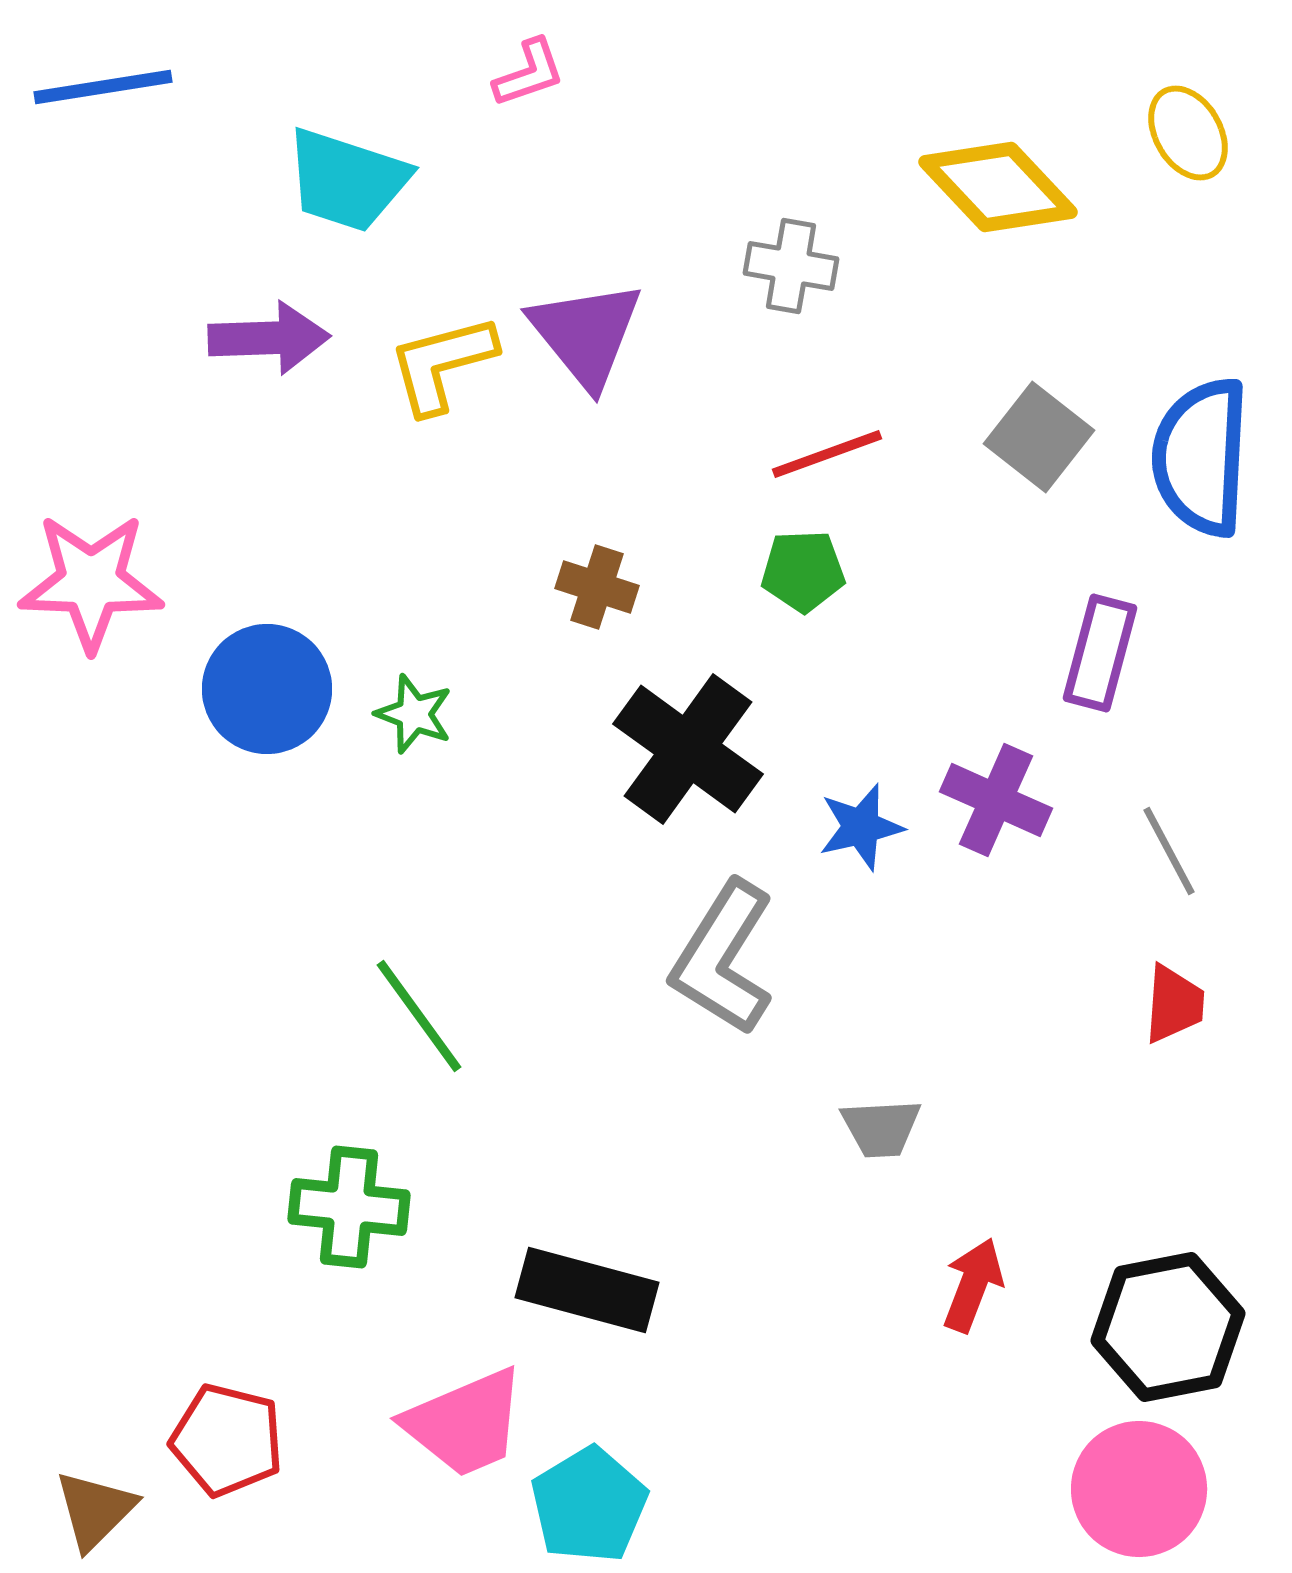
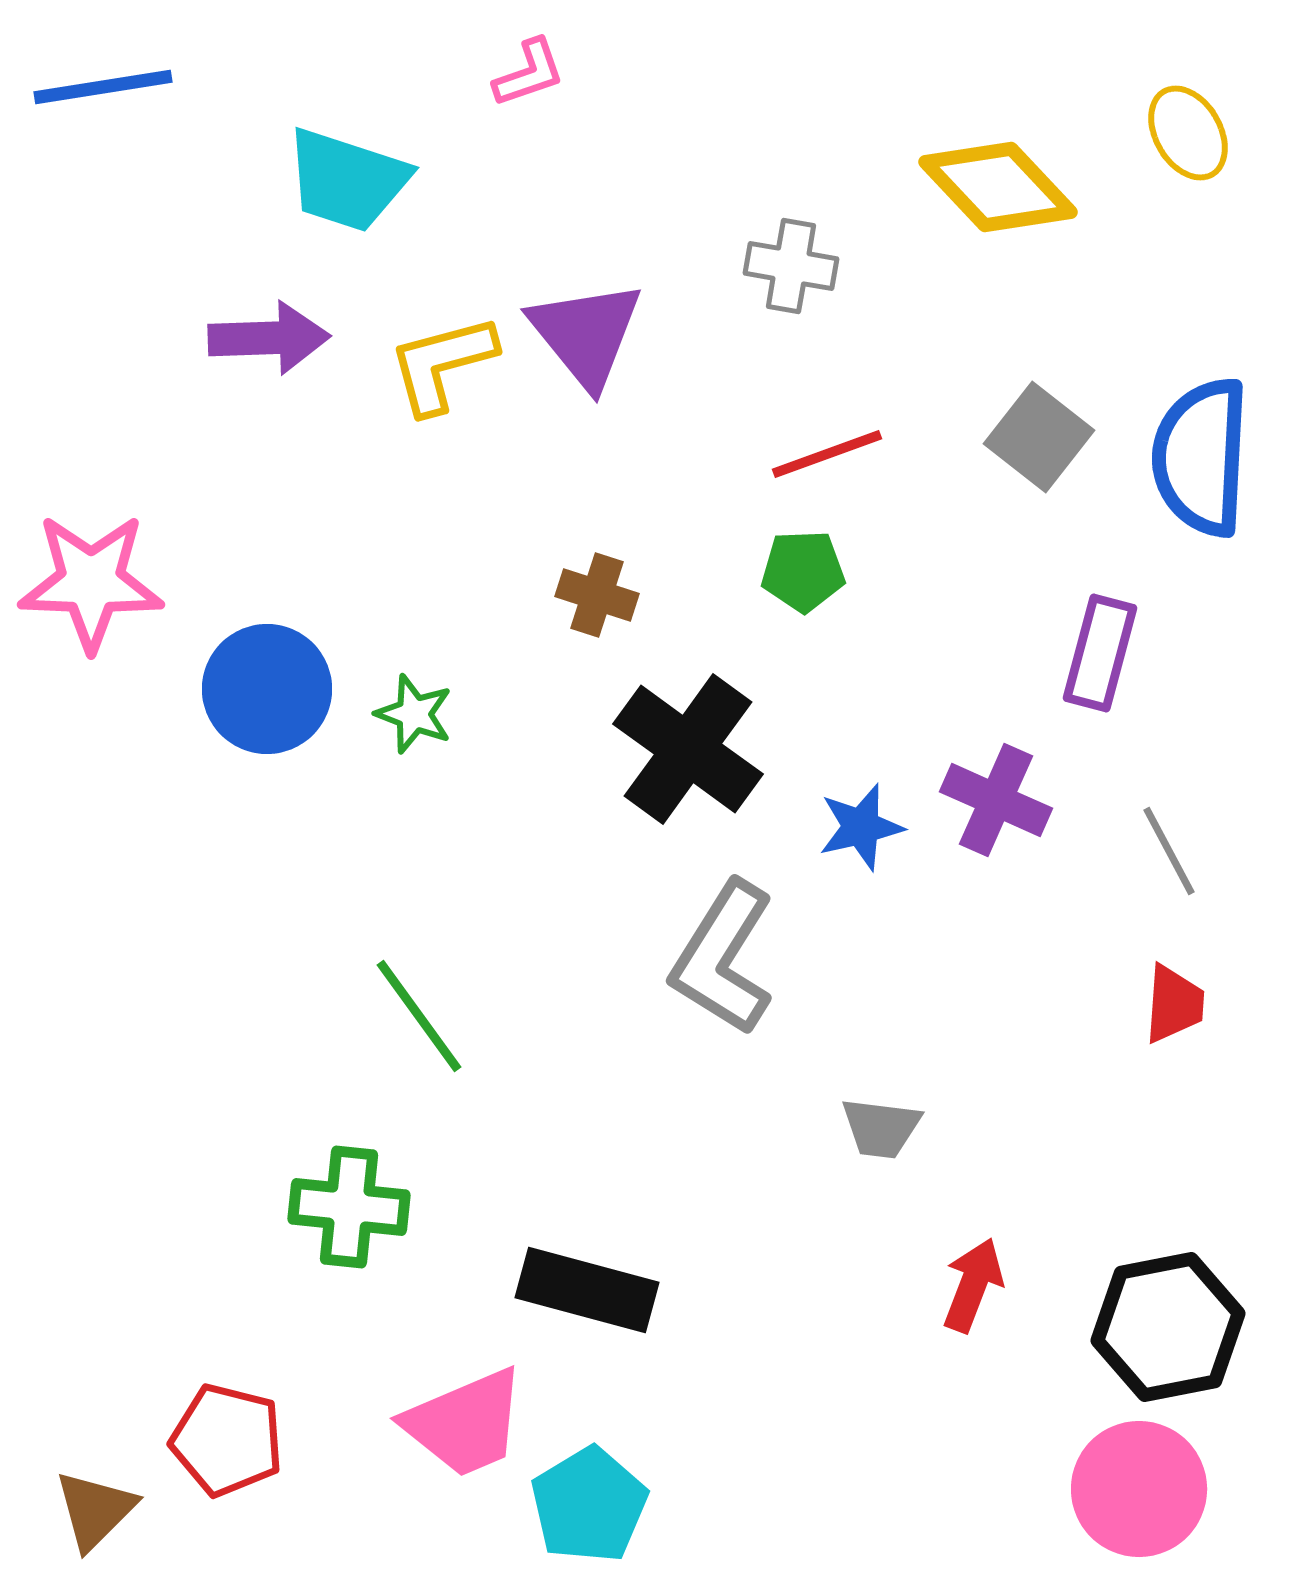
brown cross: moved 8 px down
gray trapezoid: rotated 10 degrees clockwise
